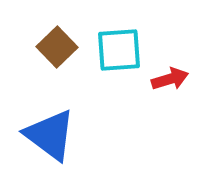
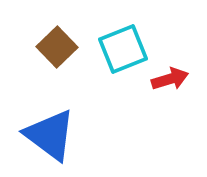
cyan square: moved 4 px right, 1 px up; rotated 18 degrees counterclockwise
